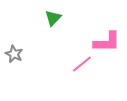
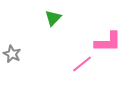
pink L-shape: moved 1 px right
gray star: moved 2 px left
